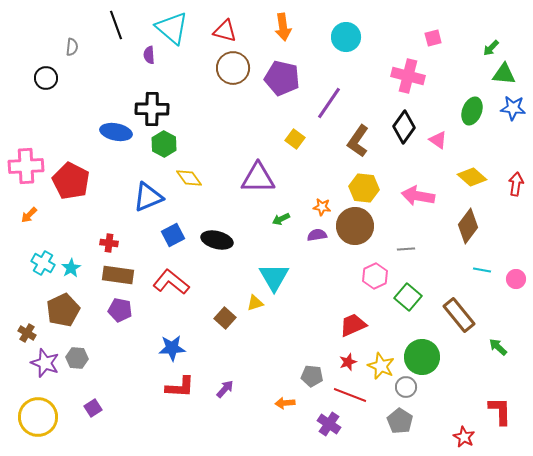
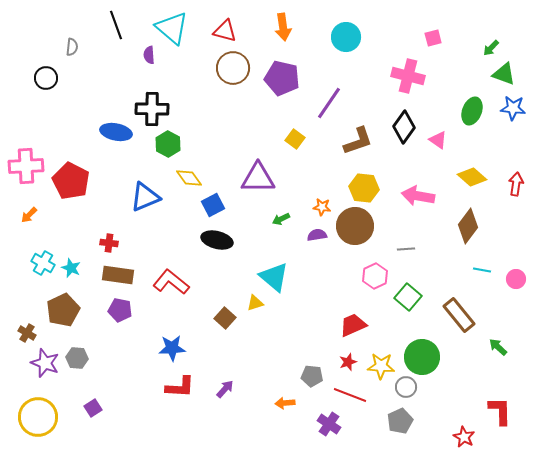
green triangle at (504, 74): rotated 15 degrees clockwise
brown L-shape at (358, 141): rotated 144 degrees counterclockwise
green hexagon at (164, 144): moved 4 px right
blue triangle at (148, 197): moved 3 px left
blue square at (173, 235): moved 40 px right, 30 px up
cyan star at (71, 268): rotated 18 degrees counterclockwise
cyan triangle at (274, 277): rotated 20 degrees counterclockwise
yellow star at (381, 366): rotated 20 degrees counterclockwise
gray pentagon at (400, 421): rotated 15 degrees clockwise
